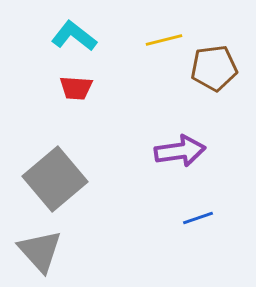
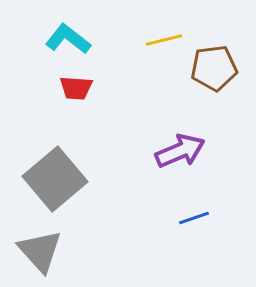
cyan L-shape: moved 6 px left, 3 px down
purple arrow: rotated 15 degrees counterclockwise
blue line: moved 4 px left
